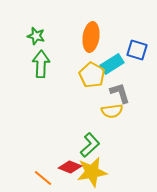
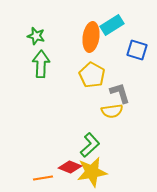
cyan rectangle: moved 39 px up
orange line: rotated 48 degrees counterclockwise
